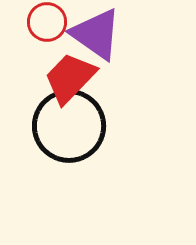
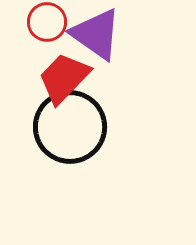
red trapezoid: moved 6 px left
black circle: moved 1 px right, 1 px down
